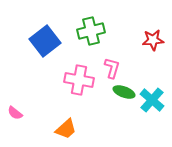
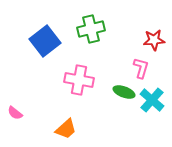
green cross: moved 2 px up
red star: moved 1 px right
pink L-shape: moved 29 px right
